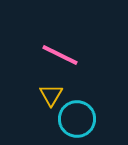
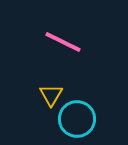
pink line: moved 3 px right, 13 px up
